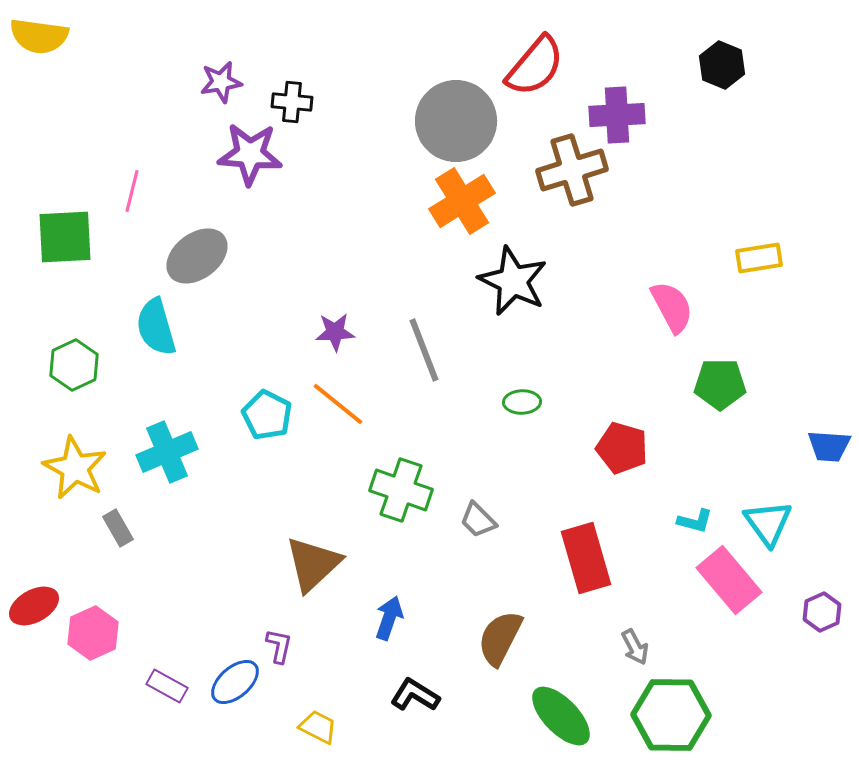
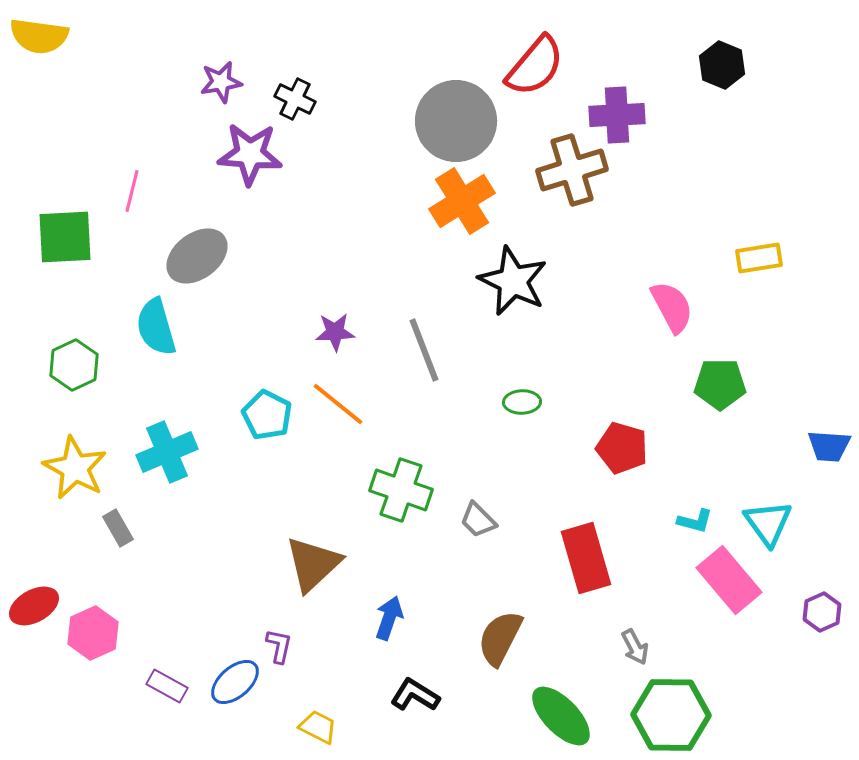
black cross at (292, 102): moved 3 px right, 3 px up; rotated 21 degrees clockwise
